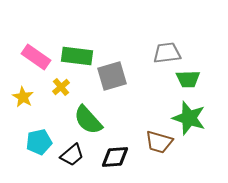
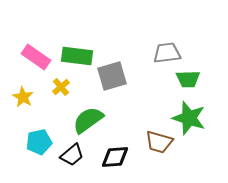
green semicircle: rotated 96 degrees clockwise
